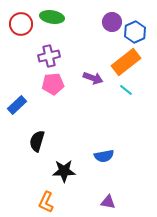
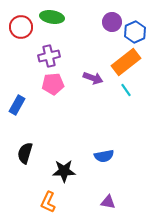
red circle: moved 3 px down
cyan line: rotated 16 degrees clockwise
blue rectangle: rotated 18 degrees counterclockwise
black semicircle: moved 12 px left, 12 px down
orange L-shape: moved 2 px right
